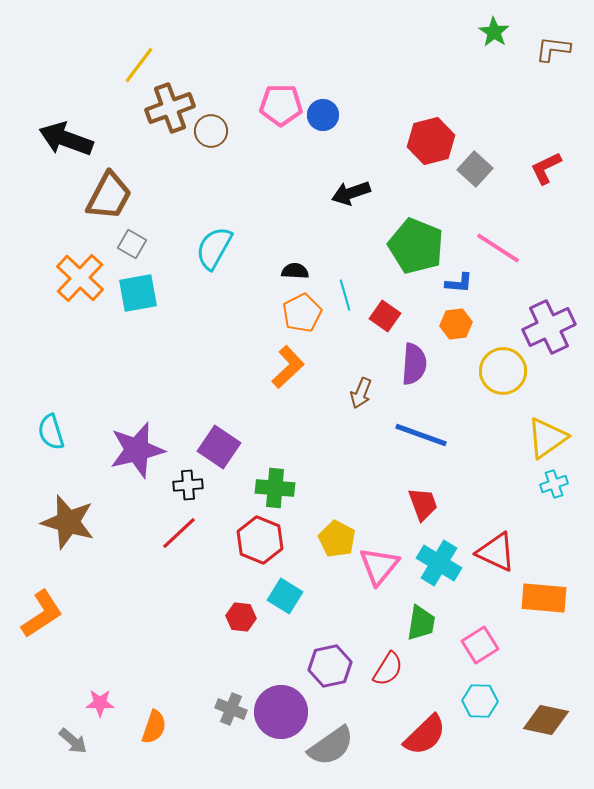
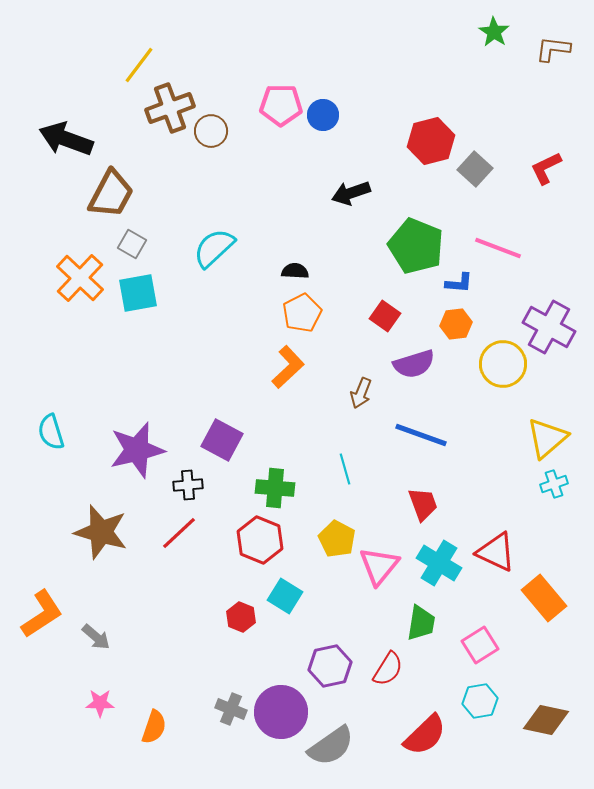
brown trapezoid at (109, 196): moved 2 px right, 2 px up
cyan semicircle at (214, 248): rotated 18 degrees clockwise
pink line at (498, 248): rotated 12 degrees counterclockwise
cyan line at (345, 295): moved 174 px down
purple cross at (549, 327): rotated 36 degrees counterclockwise
purple semicircle at (414, 364): rotated 69 degrees clockwise
yellow circle at (503, 371): moved 7 px up
yellow triangle at (547, 438): rotated 6 degrees counterclockwise
purple square at (219, 447): moved 3 px right, 7 px up; rotated 6 degrees counterclockwise
brown star at (68, 522): moved 33 px right, 10 px down
orange rectangle at (544, 598): rotated 45 degrees clockwise
red hexagon at (241, 617): rotated 16 degrees clockwise
cyan hexagon at (480, 701): rotated 12 degrees counterclockwise
gray arrow at (73, 741): moved 23 px right, 104 px up
